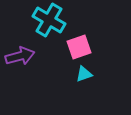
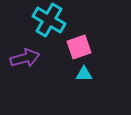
purple arrow: moved 5 px right, 2 px down
cyan triangle: rotated 18 degrees clockwise
